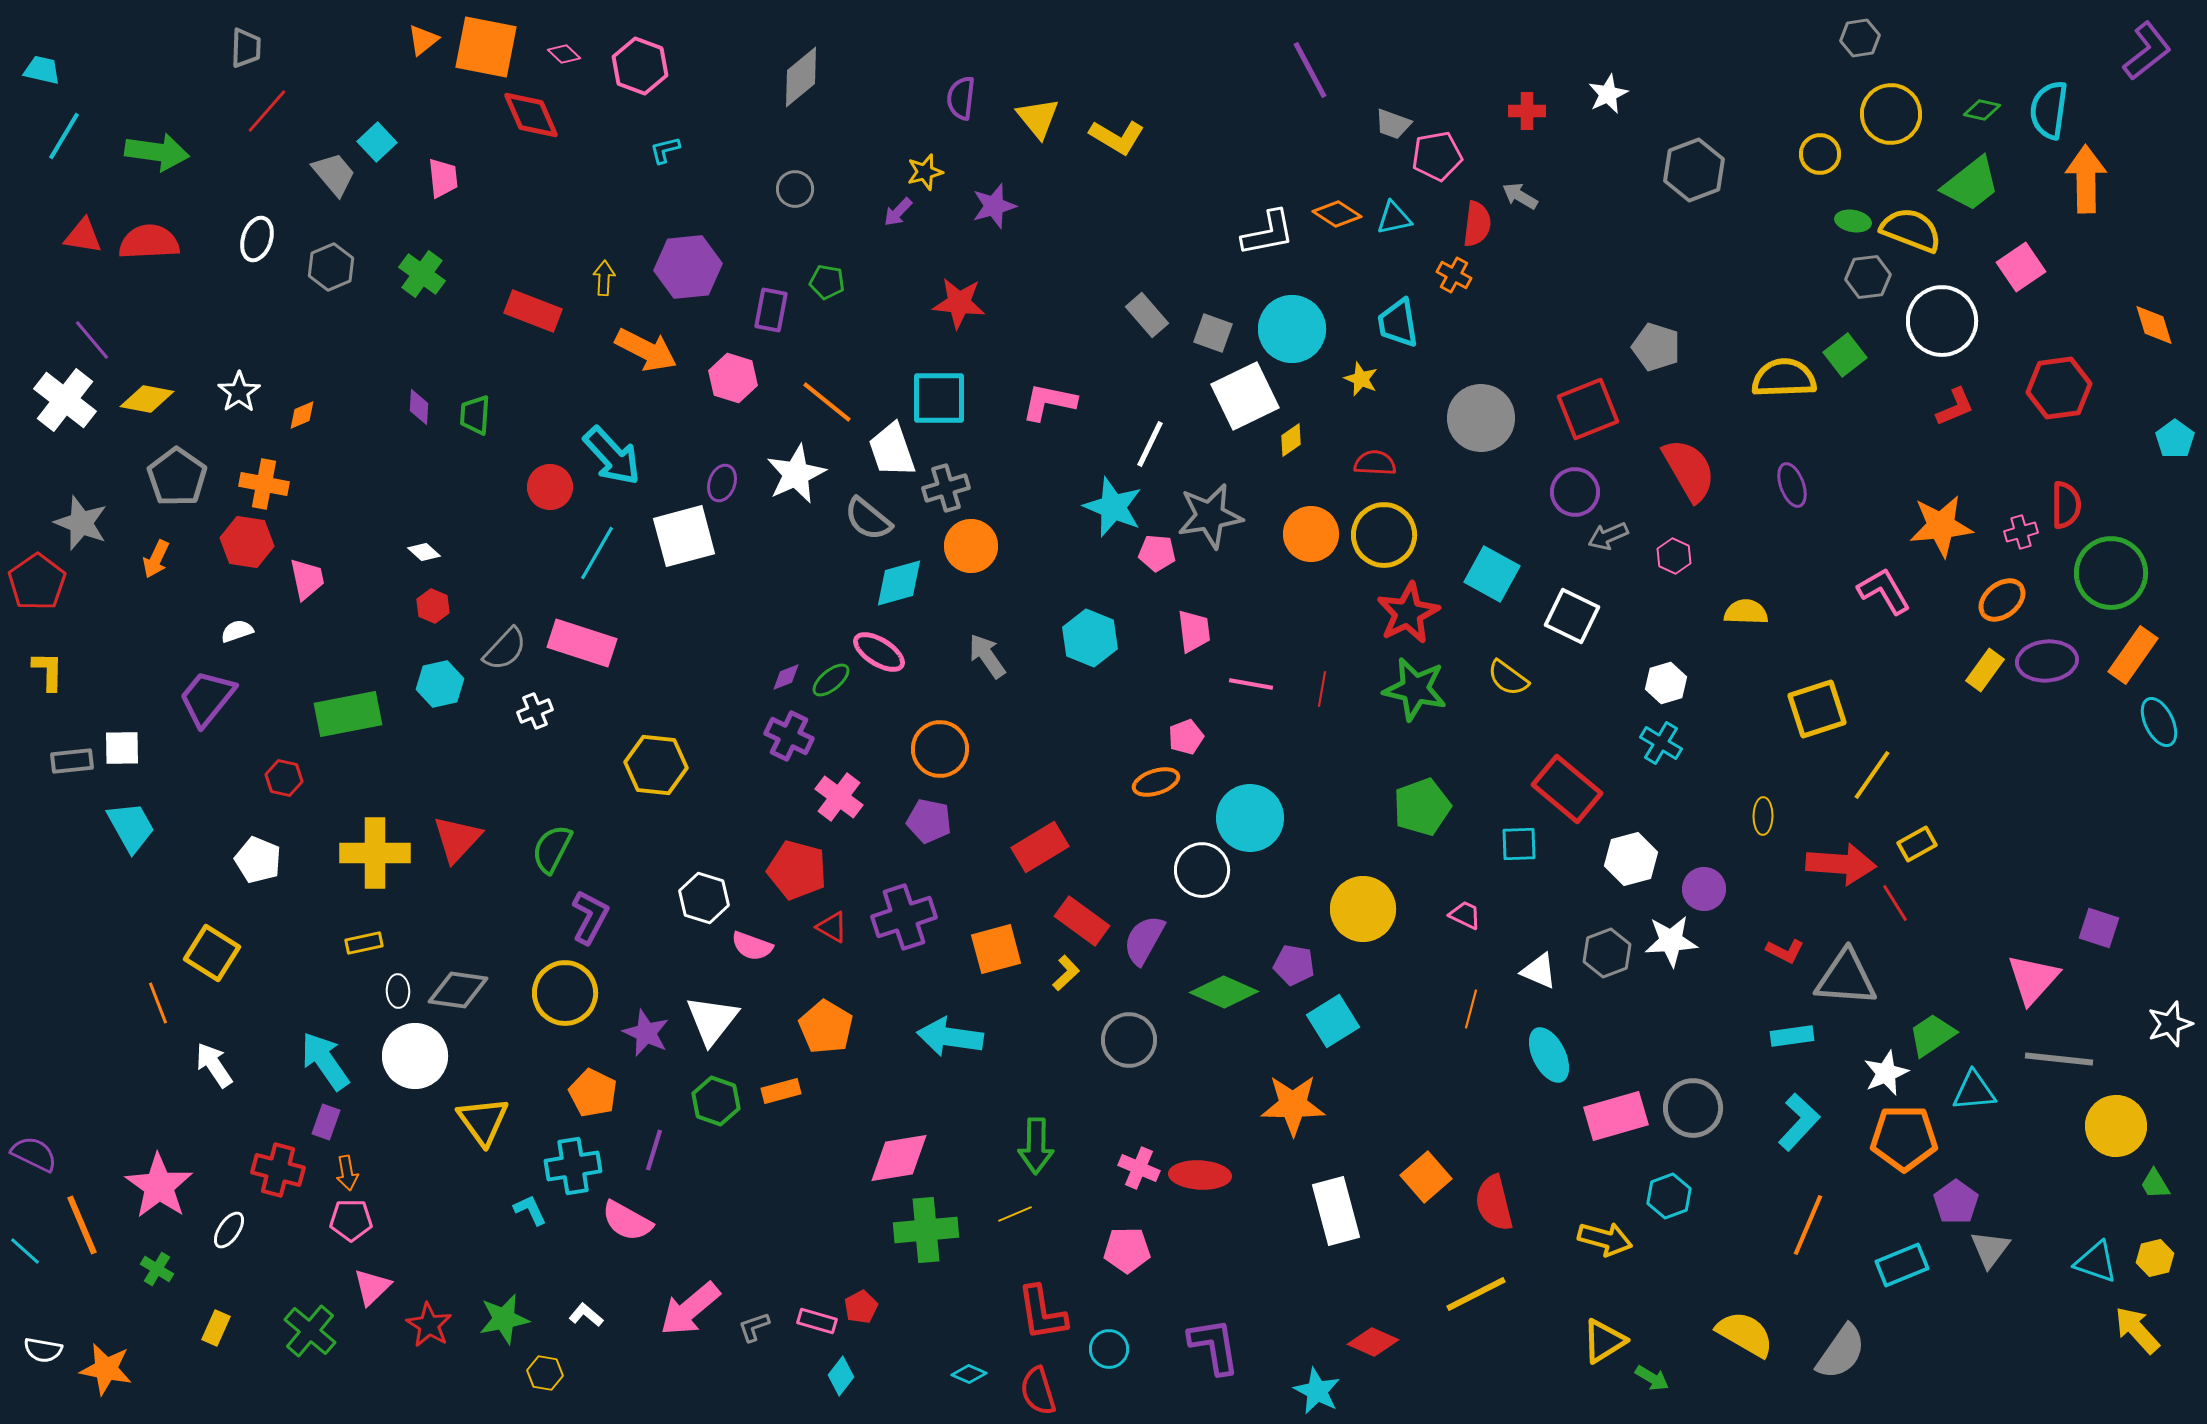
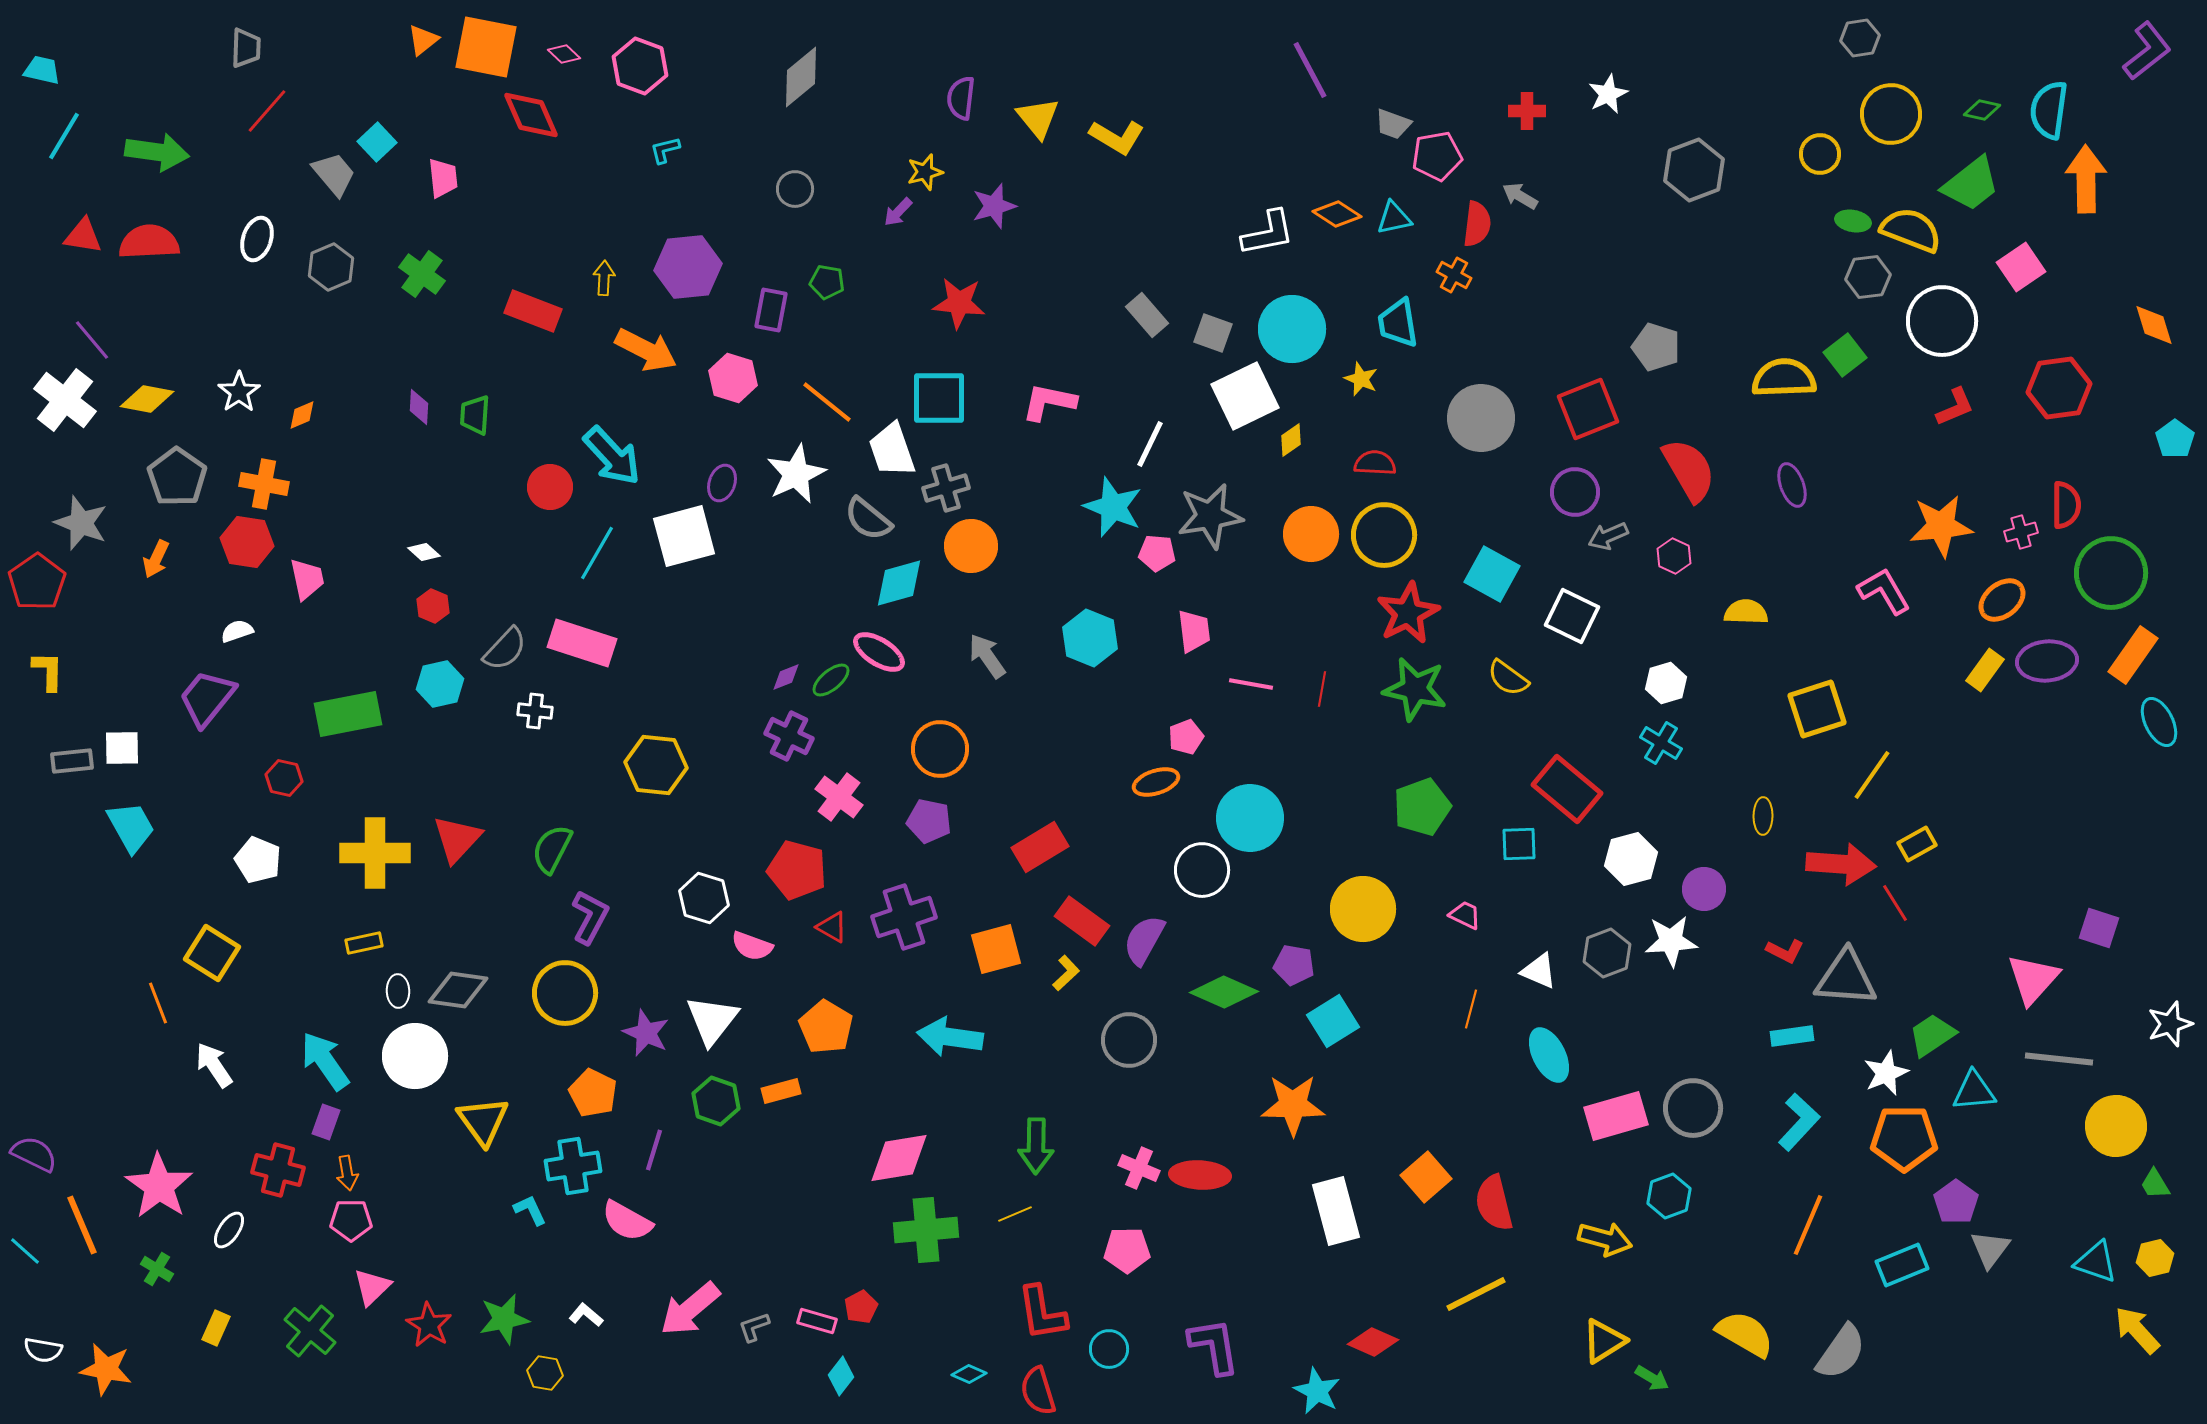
white cross at (535, 711): rotated 28 degrees clockwise
